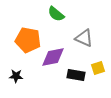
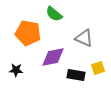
green semicircle: moved 2 px left
orange pentagon: moved 7 px up
black star: moved 6 px up
